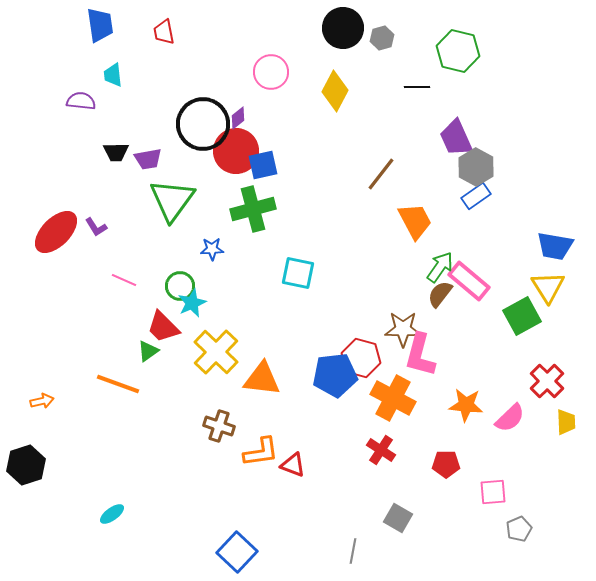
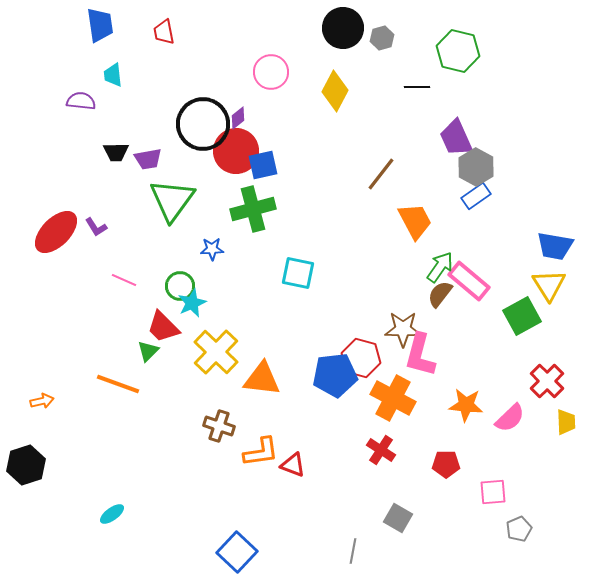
yellow triangle at (548, 287): moved 1 px right, 2 px up
green triangle at (148, 351): rotated 10 degrees counterclockwise
